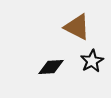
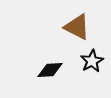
black diamond: moved 1 px left, 3 px down
